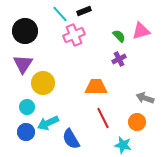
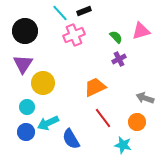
cyan line: moved 1 px up
green semicircle: moved 3 px left, 1 px down
orange trapezoid: moved 1 px left; rotated 25 degrees counterclockwise
red line: rotated 10 degrees counterclockwise
